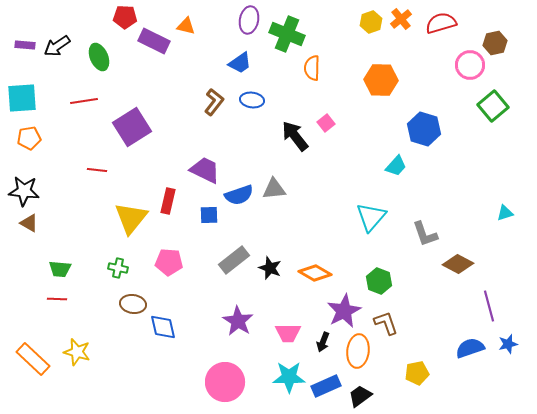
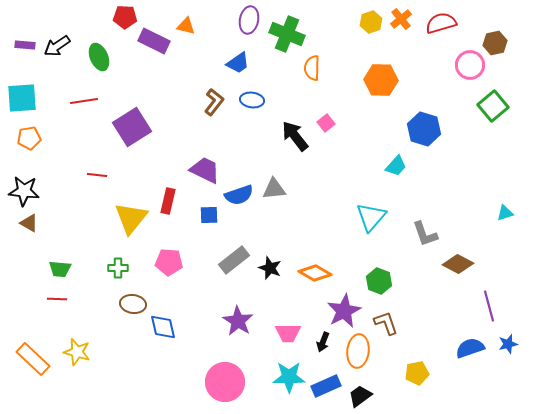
blue trapezoid at (240, 63): moved 2 px left
red line at (97, 170): moved 5 px down
green cross at (118, 268): rotated 12 degrees counterclockwise
